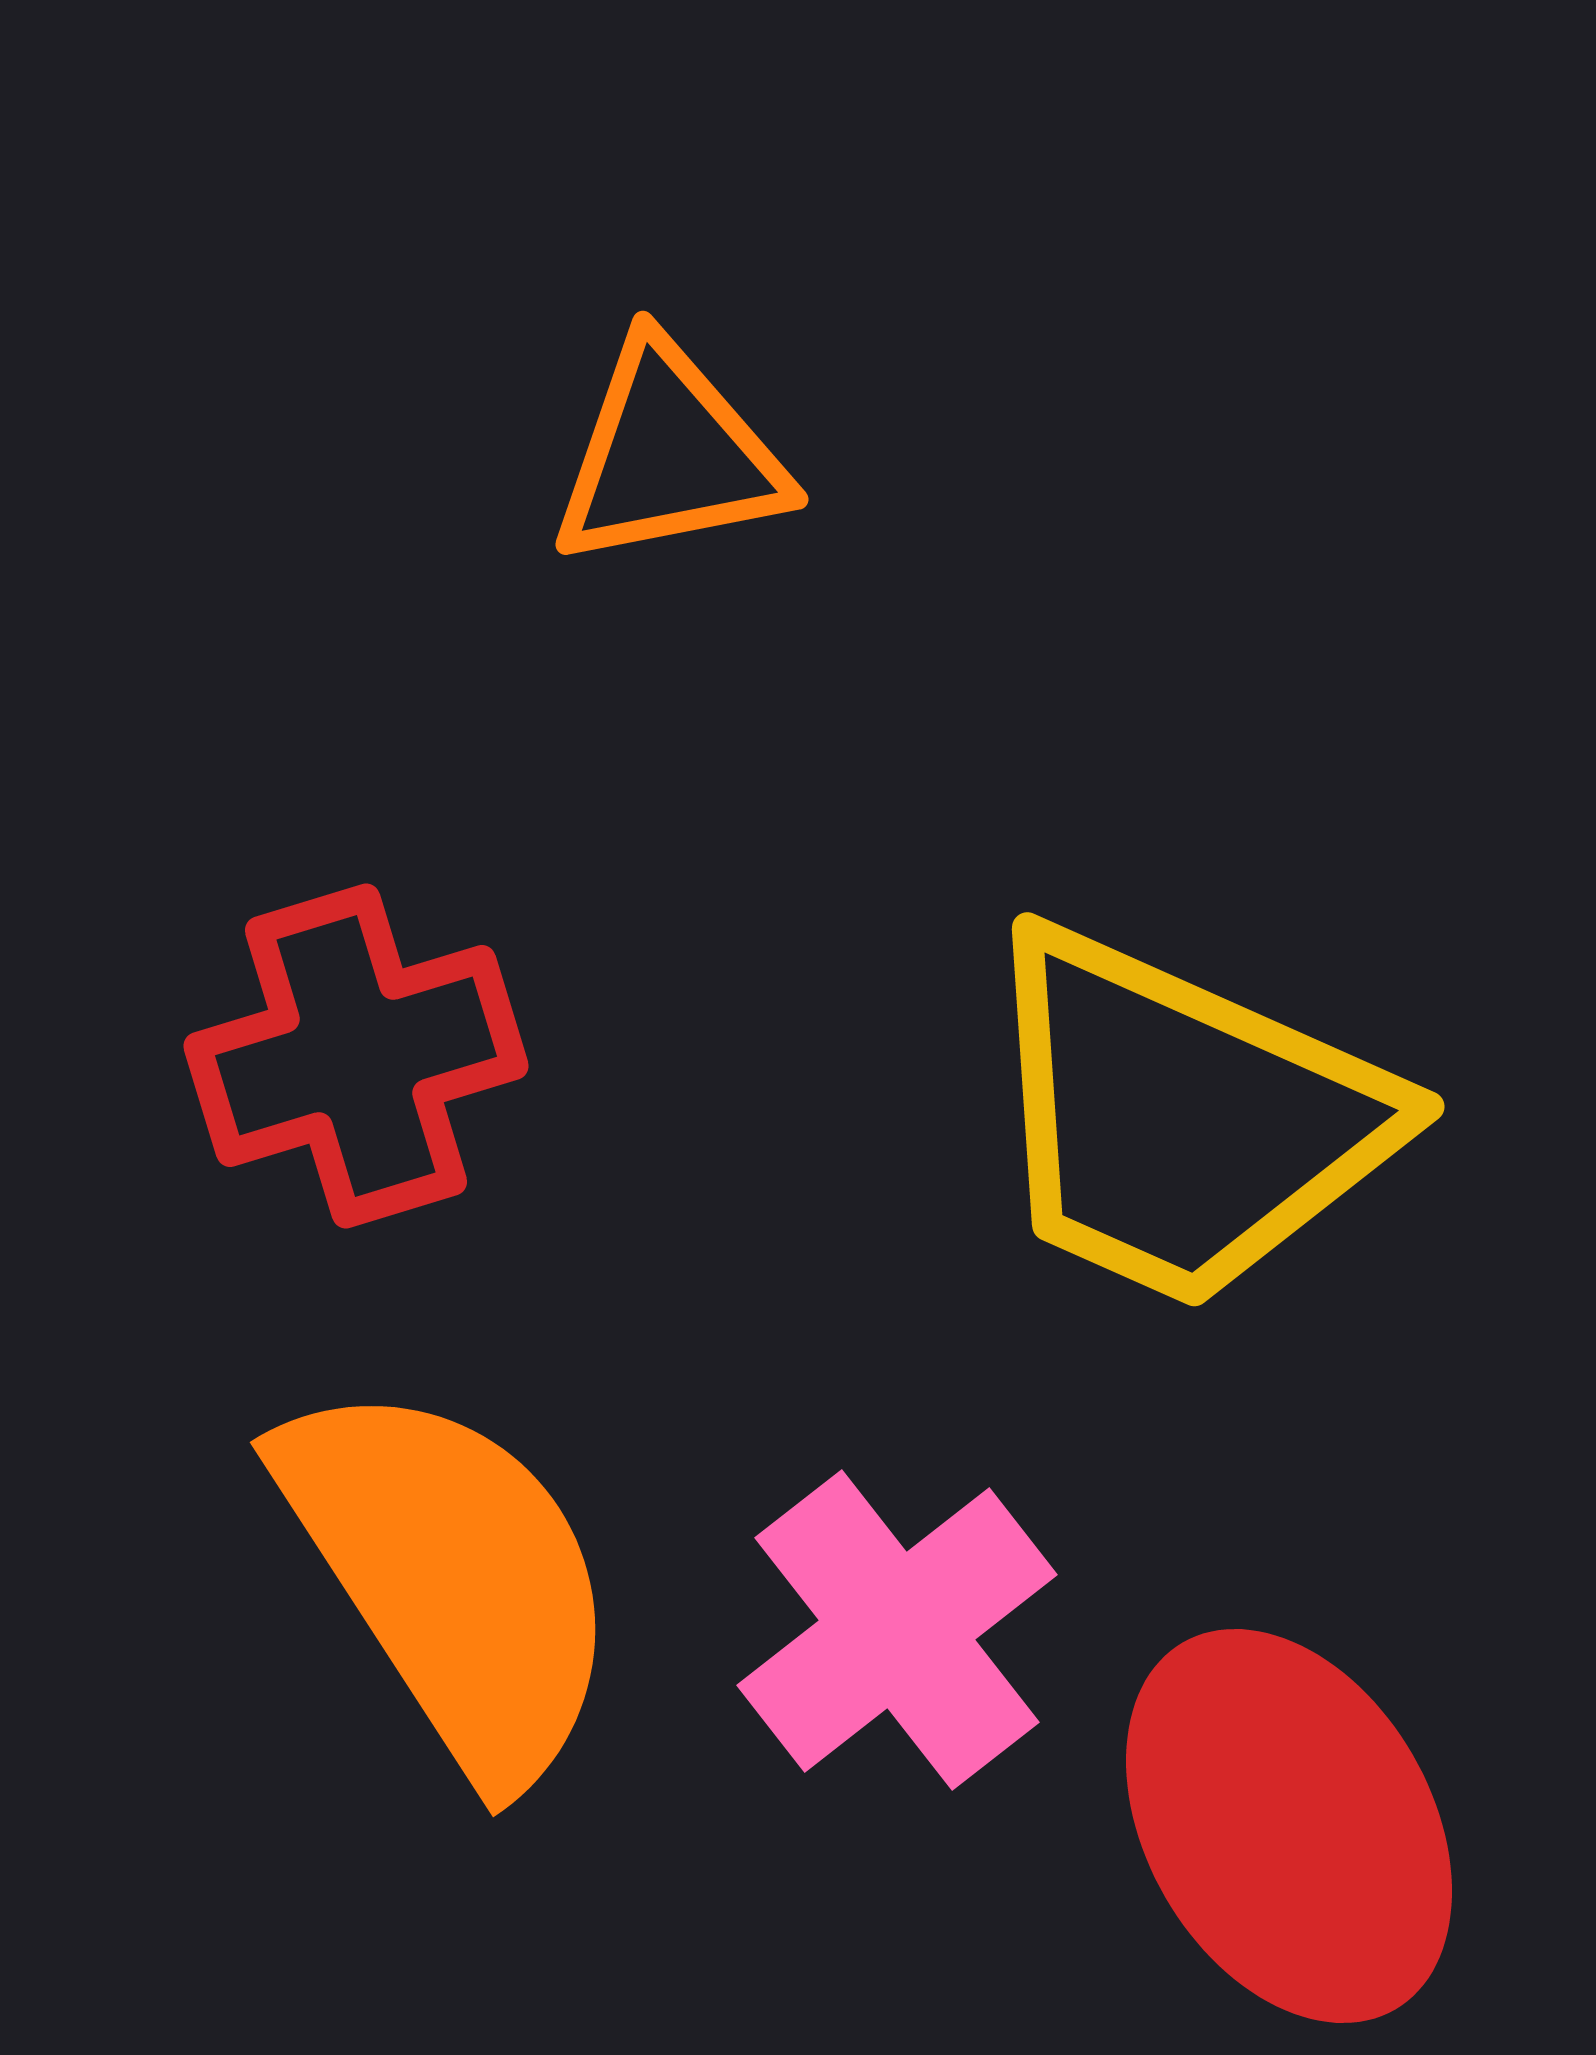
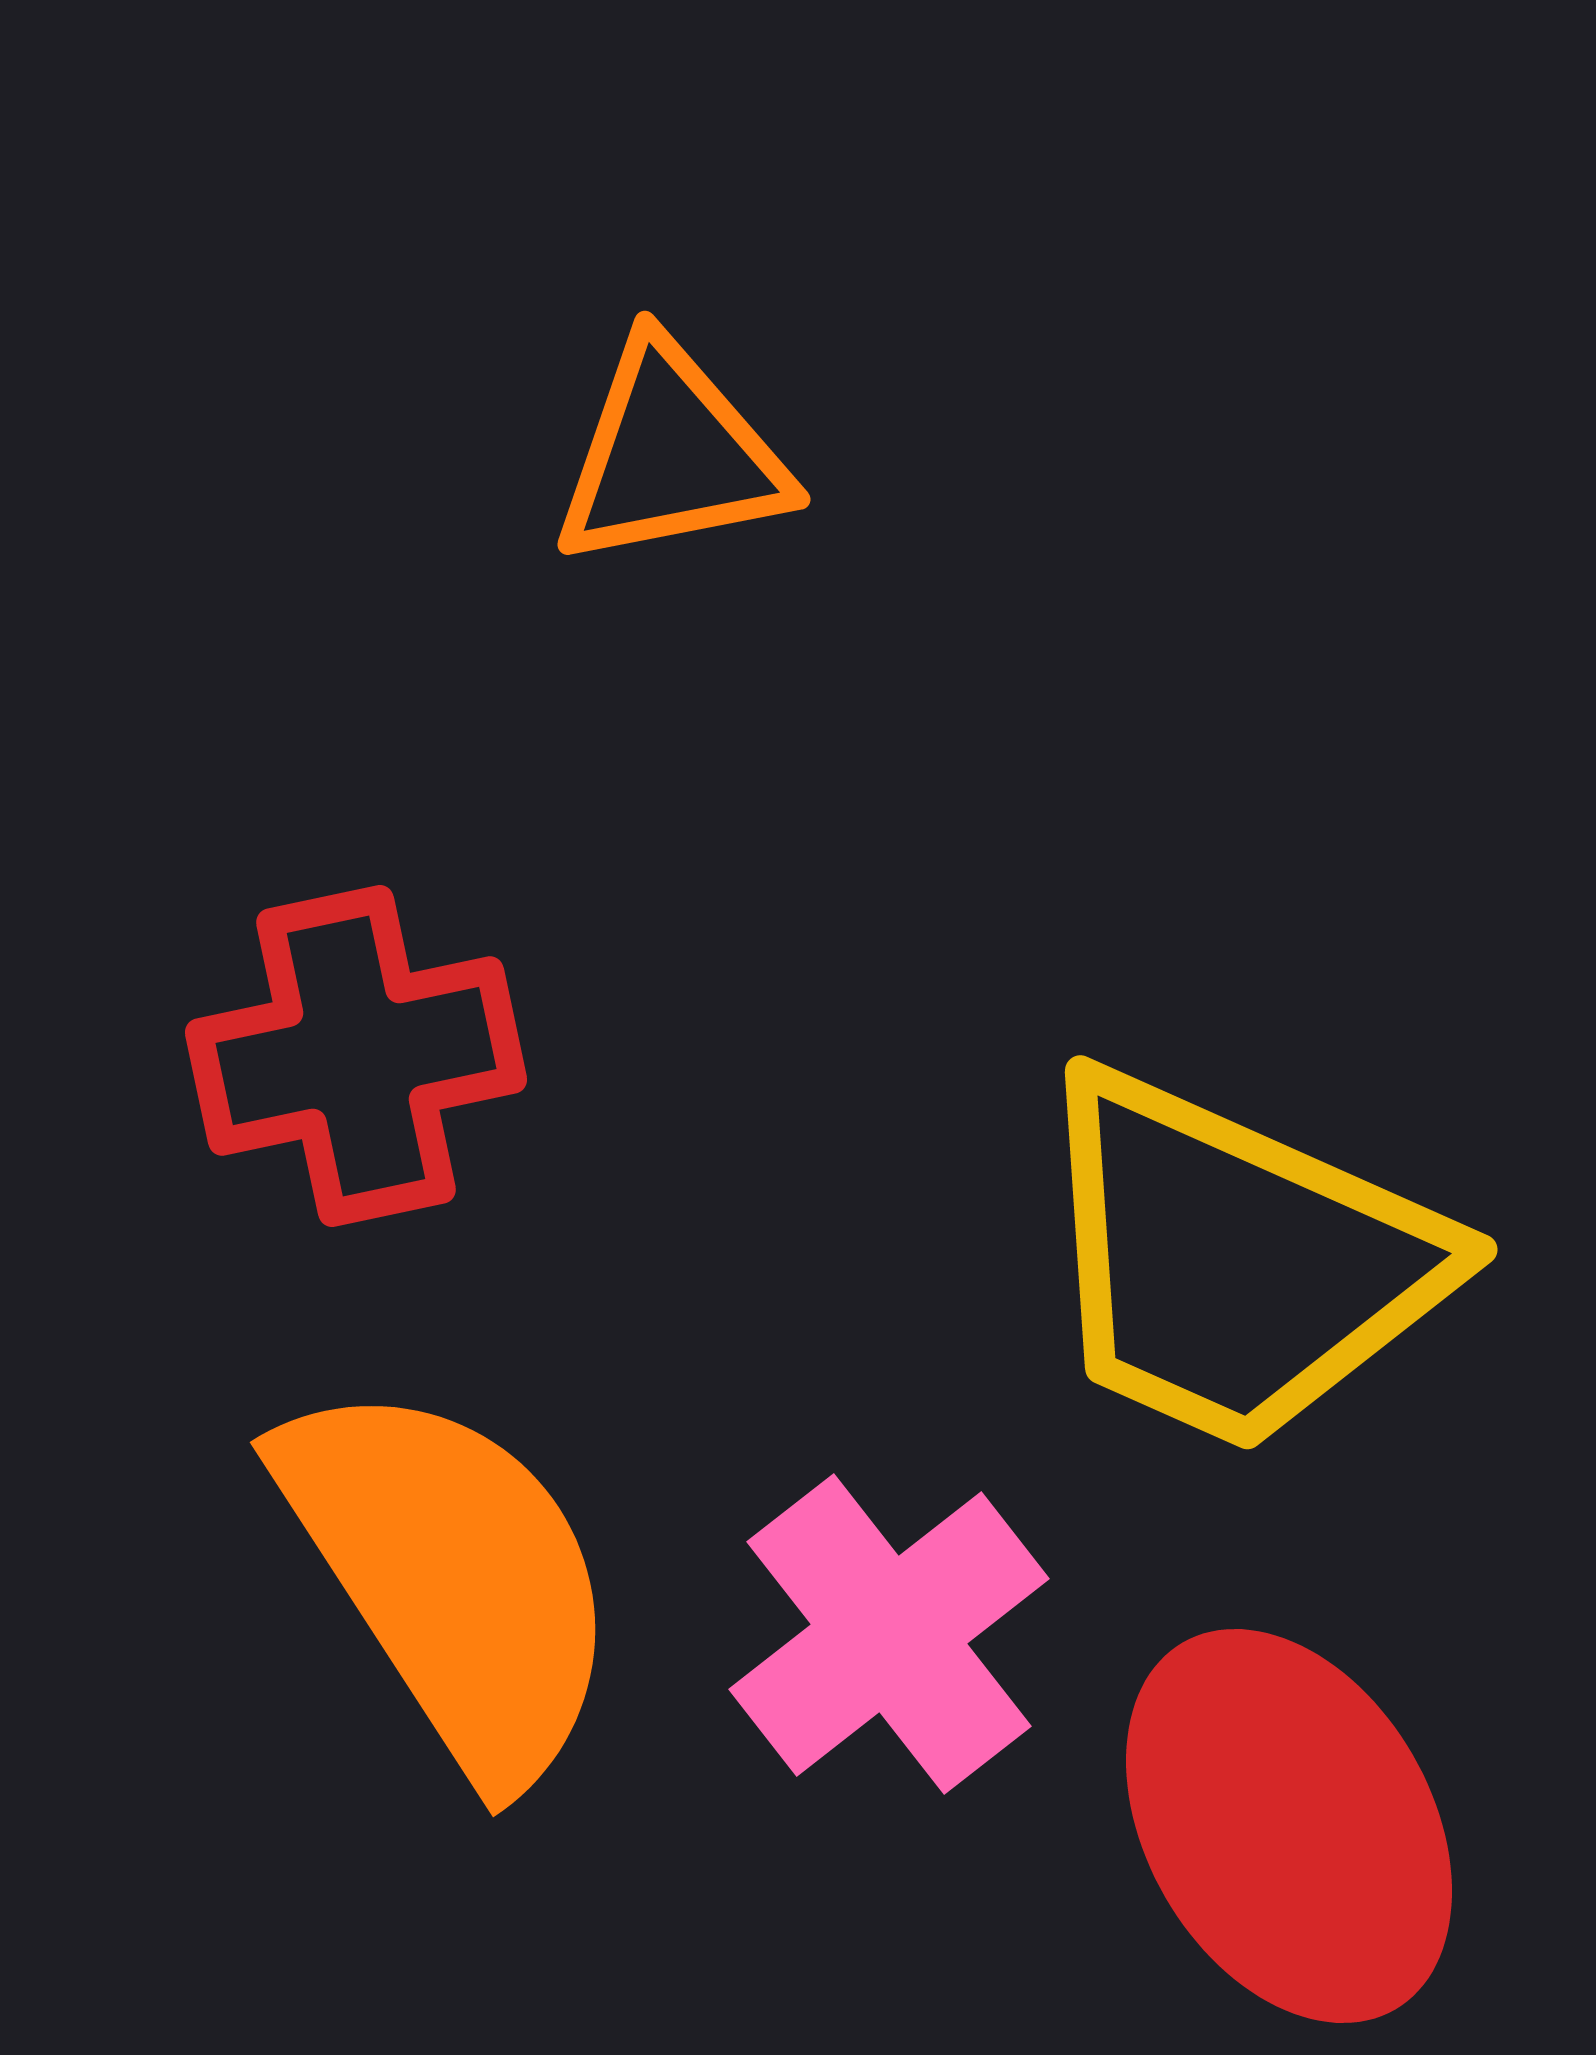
orange triangle: moved 2 px right
red cross: rotated 5 degrees clockwise
yellow trapezoid: moved 53 px right, 143 px down
pink cross: moved 8 px left, 4 px down
